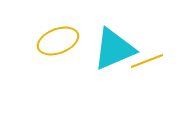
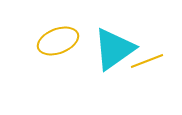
cyan triangle: rotated 12 degrees counterclockwise
